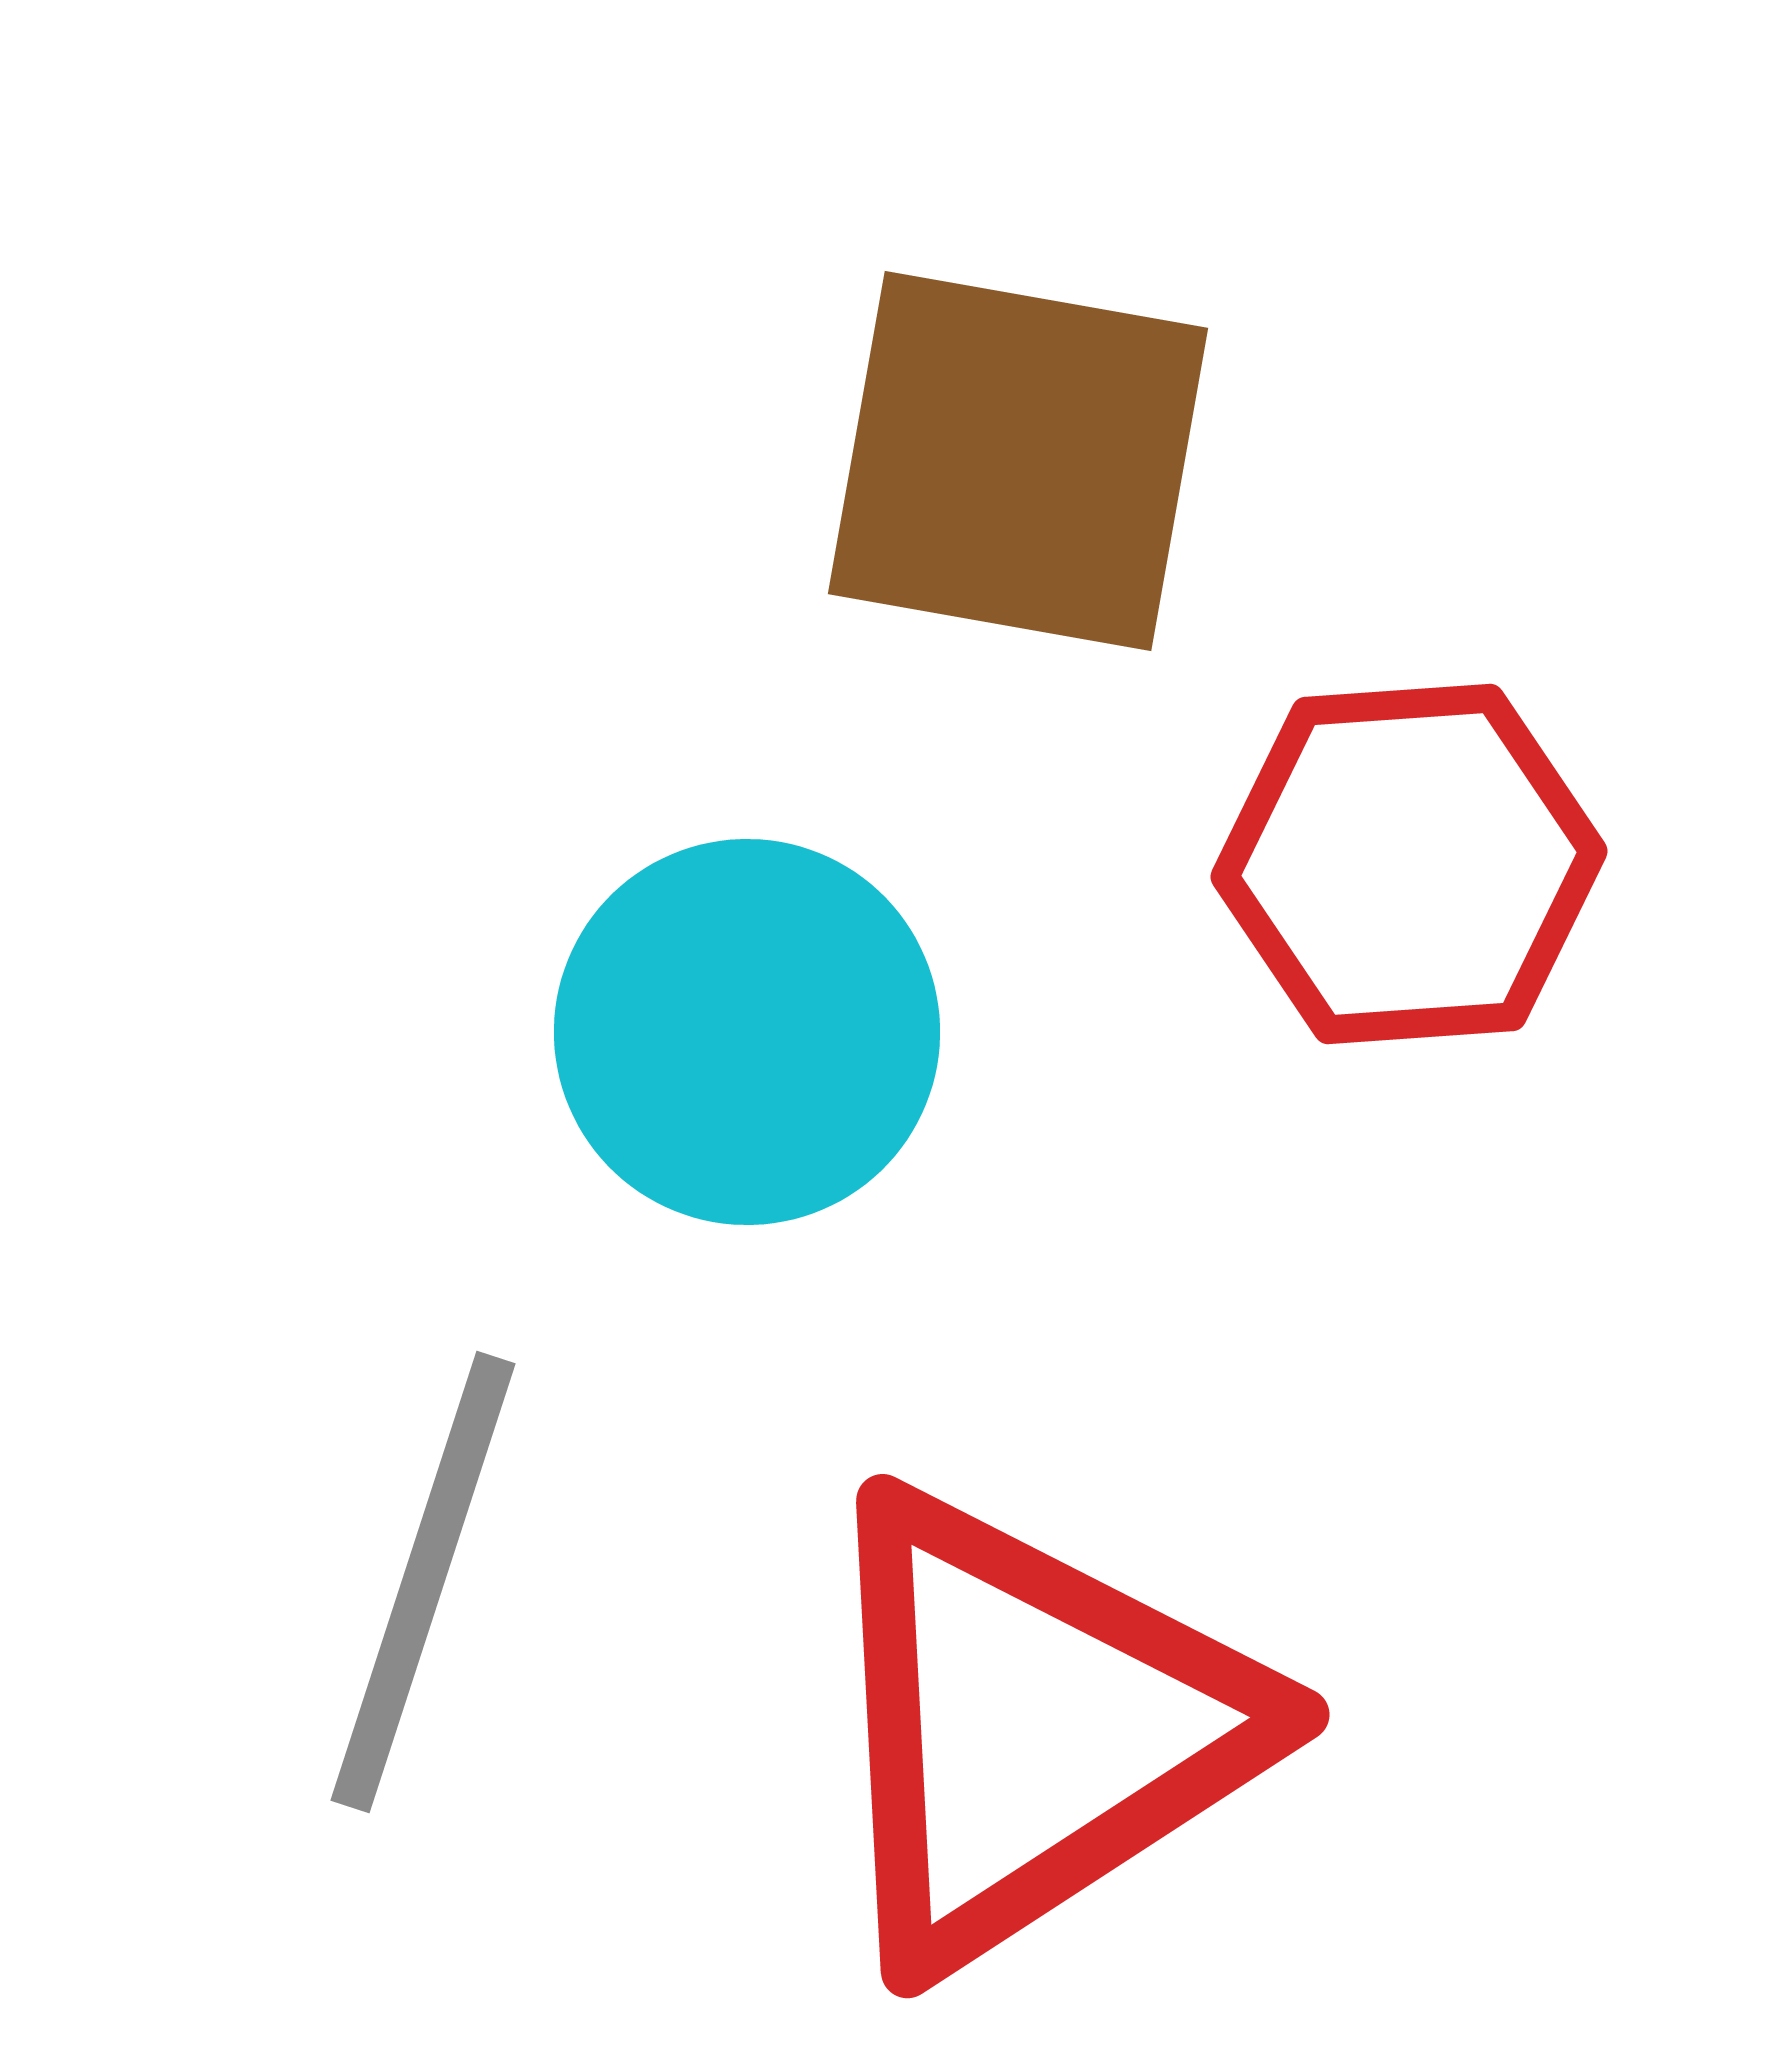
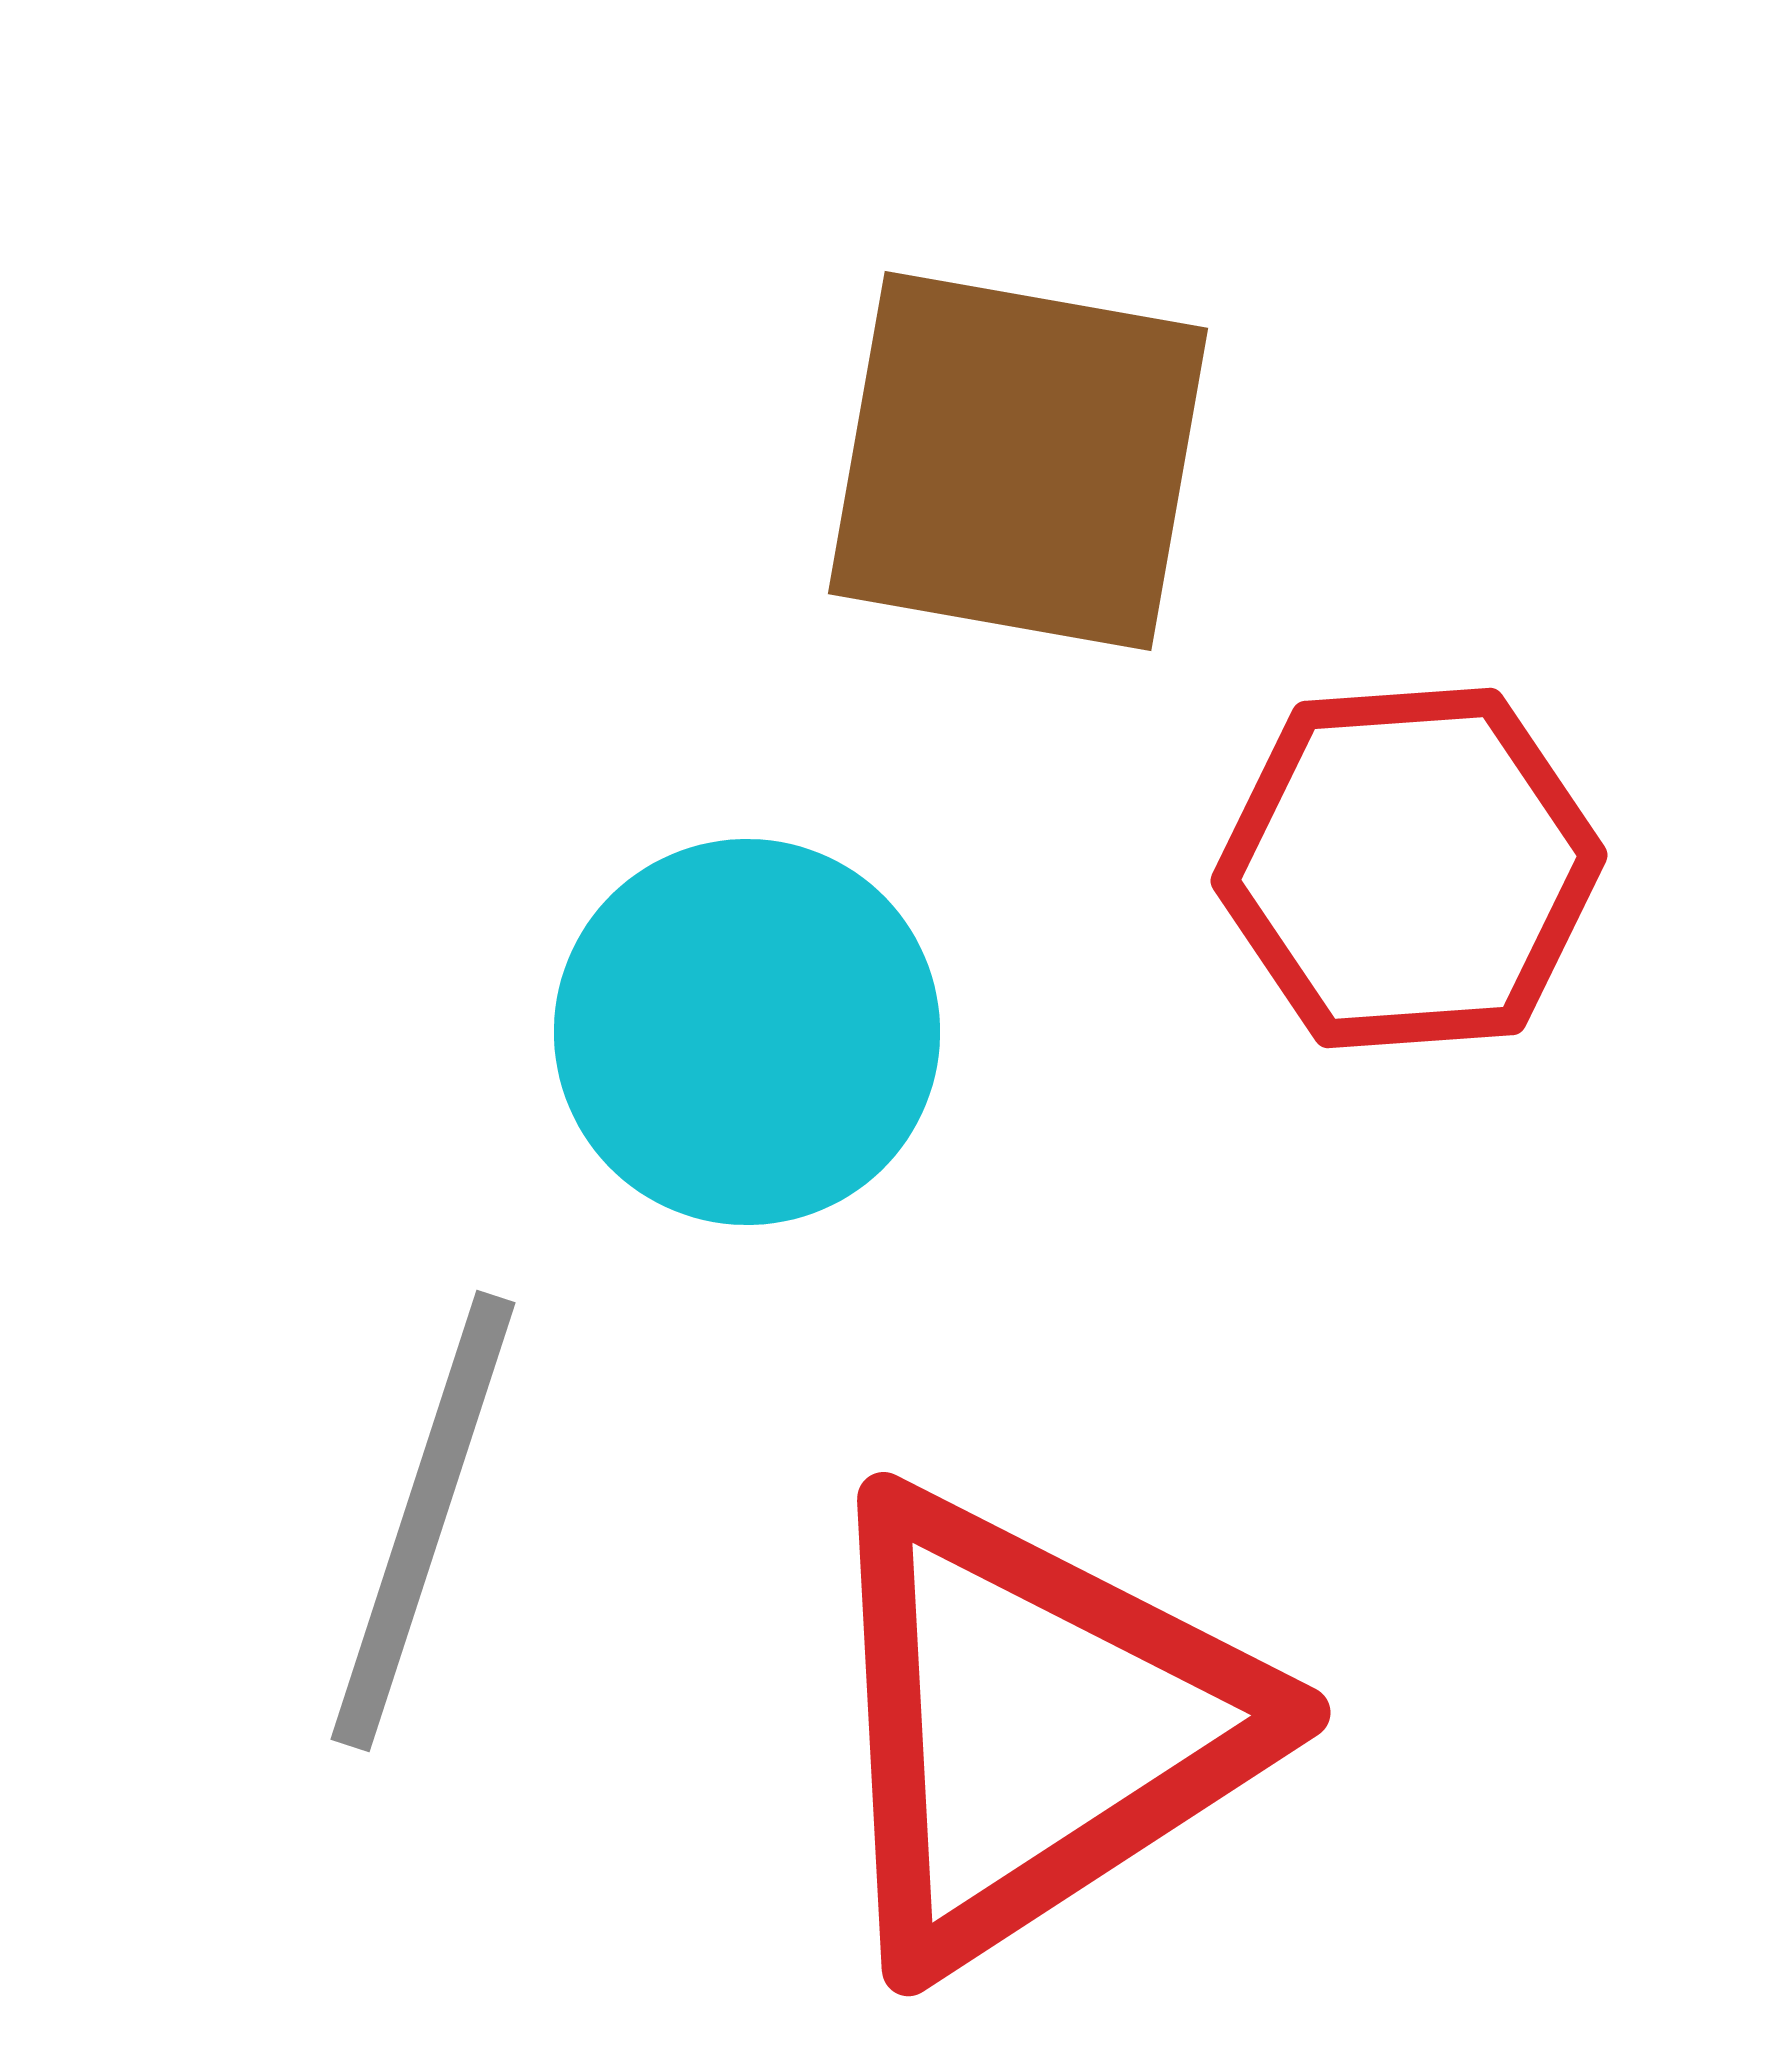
red hexagon: moved 4 px down
gray line: moved 61 px up
red triangle: moved 1 px right, 2 px up
